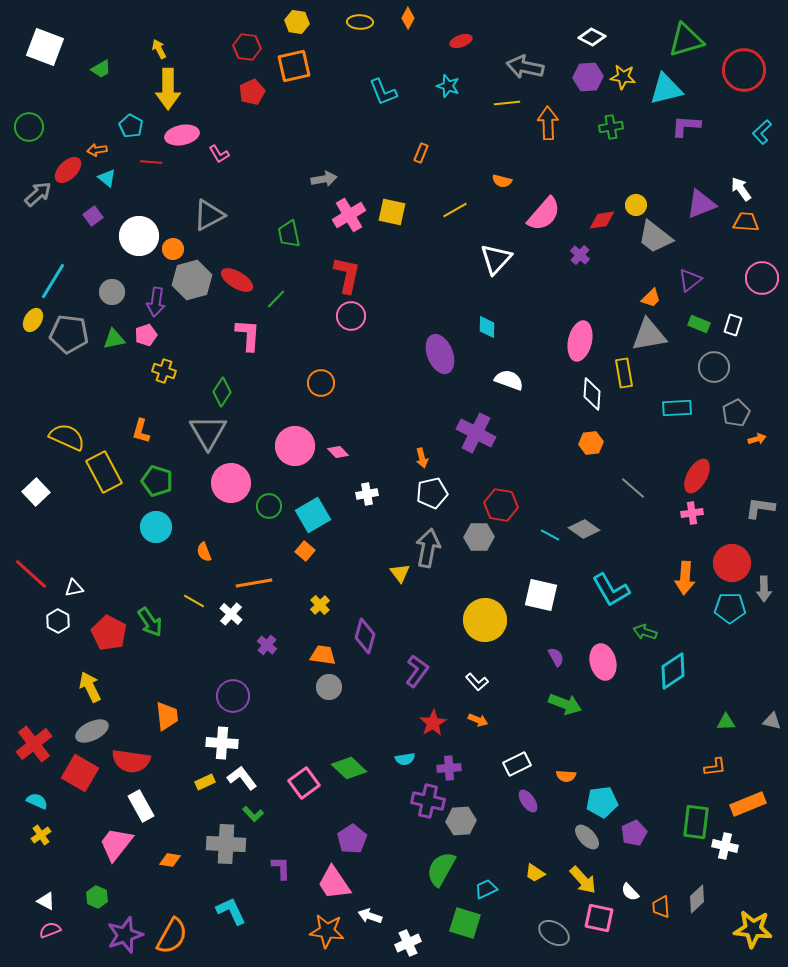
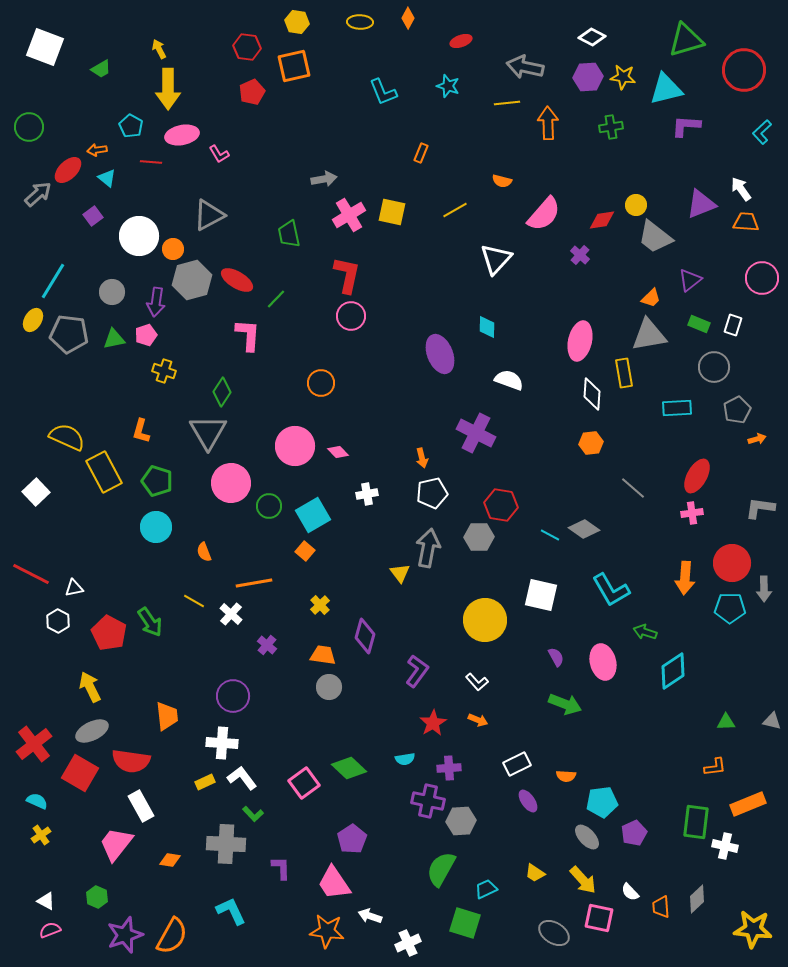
gray pentagon at (736, 413): moved 1 px right, 3 px up
red line at (31, 574): rotated 15 degrees counterclockwise
